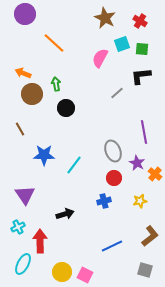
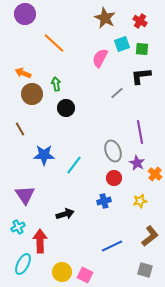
purple line: moved 4 px left
